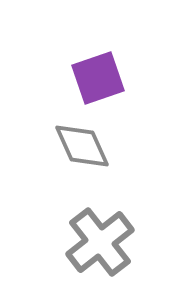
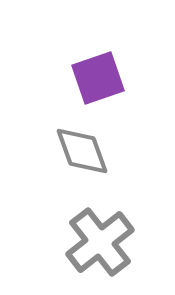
gray diamond: moved 5 px down; rotated 4 degrees clockwise
